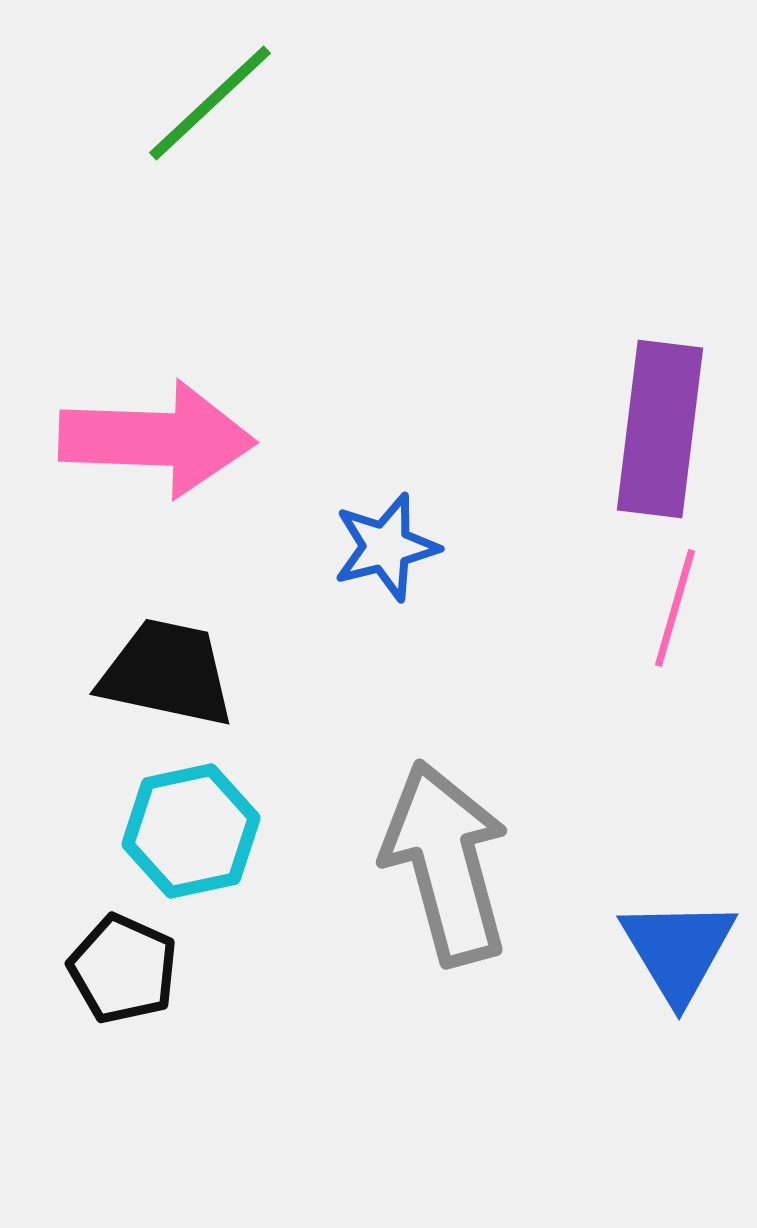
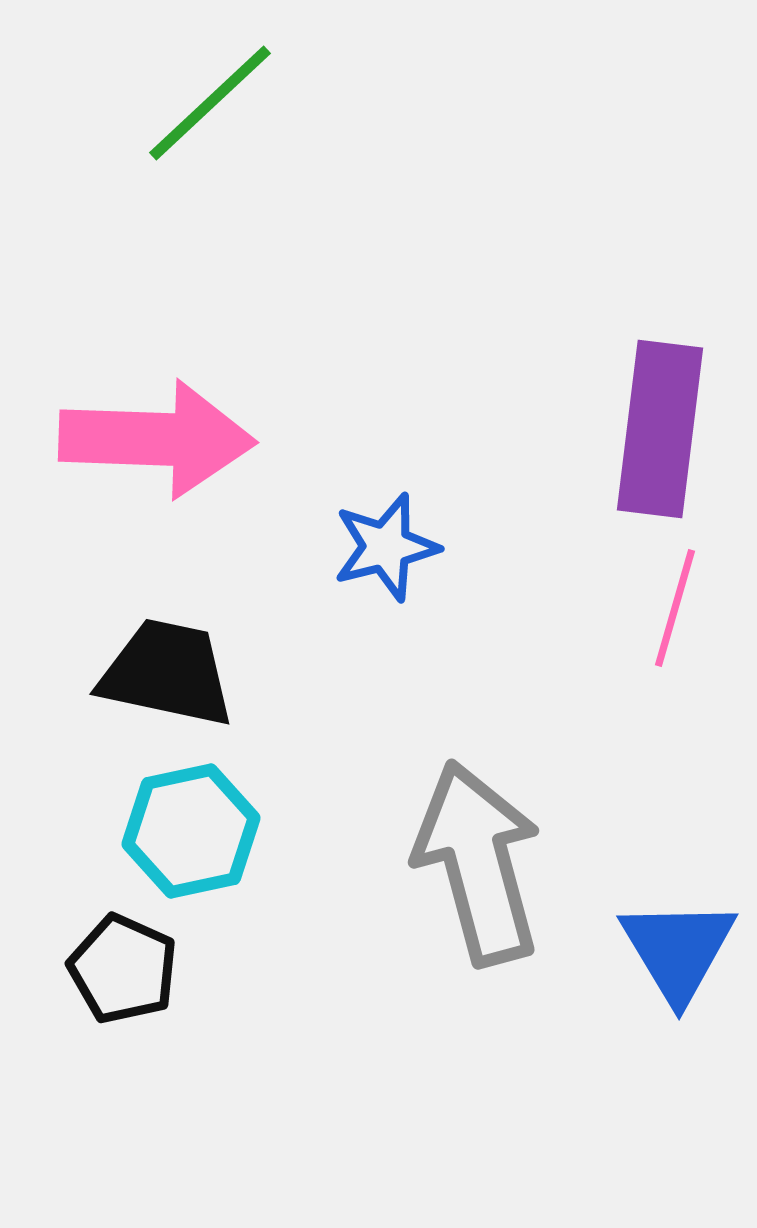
gray arrow: moved 32 px right
